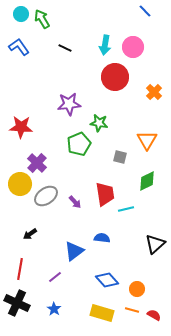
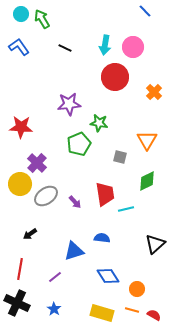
blue triangle: rotated 20 degrees clockwise
blue diamond: moved 1 px right, 4 px up; rotated 10 degrees clockwise
